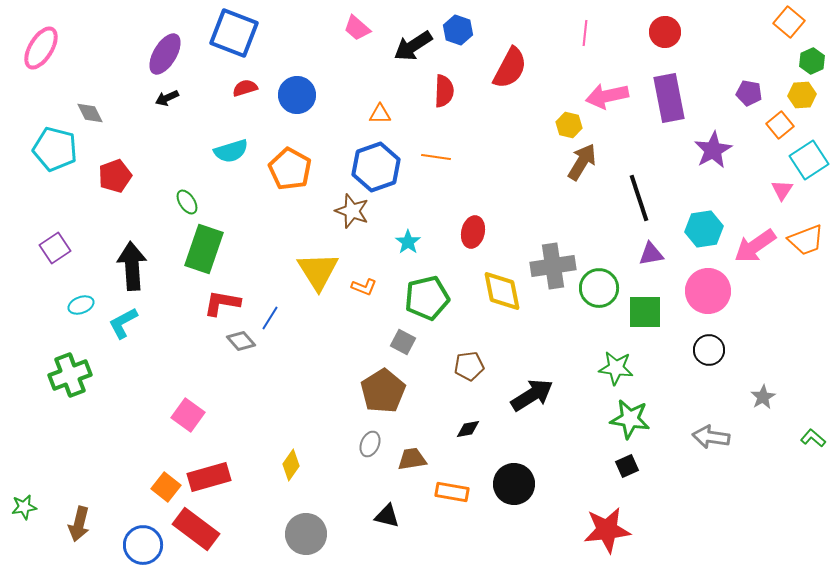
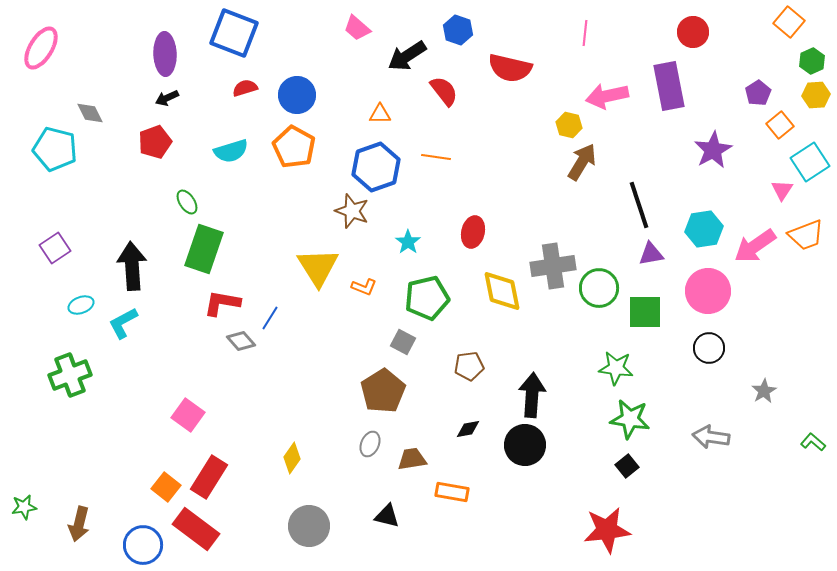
red circle at (665, 32): moved 28 px right
black arrow at (413, 46): moved 6 px left, 10 px down
purple ellipse at (165, 54): rotated 33 degrees counterclockwise
red semicircle at (510, 68): rotated 75 degrees clockwise
red semicircle at (444, 91): rotated 40 degrees counterclockwise
purple pentagon at (749, 93): moved 9 px right; rotated 30 degrees clockwise
yellow hexagon at (802, 95): moved 14 px right
purple rectangle at (669, 98): moved 12 px up
cyan square at (809, 160): moved 1 px right, 2 px down
orange pentagon at (290, 169): moved 4 px right, 22 px up
red pentagon at (115, 176): moved 40 px right, 34 px up
black line at (639, 198): moved 7 px down
orange trapezoid at (806, 240): moved 5 px up
yellow triangle at (318, 271): moved 4 px up
black circle at (709, 350): moved 2 px up
black arrow at (532, 395): rotated 54 degrees counterclockwise
gray star at (763, 397): moved 1 px right, 6 px up
green L-shape at (813, 438): moved 4 px down
yellow diamond at (291, 465): moved 1 px right, 7 px up
black square at (627, 466): rotated 15 degrees counterclockwise
red rectangle at (209, 477): rotated 42 degrees counterclockwise
black circle at (514, 484): moved 11 px right, 39 px up
gray circle at (306, 534): moved 3 px right, 8 px up
